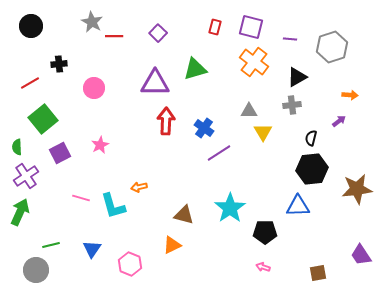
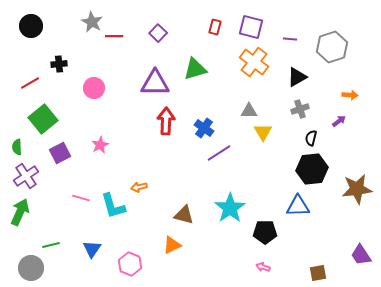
gray cross at (292, 105): moved 8 px right, 4 px down; rotated 12 degrees counterclockwise
gray circle at (36, 270): moved 5 px left, 2 px up
